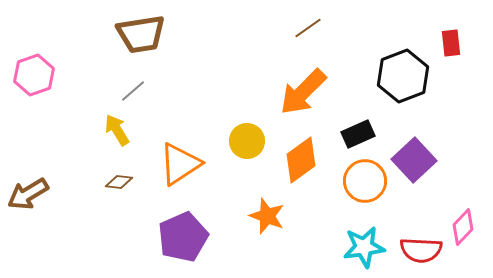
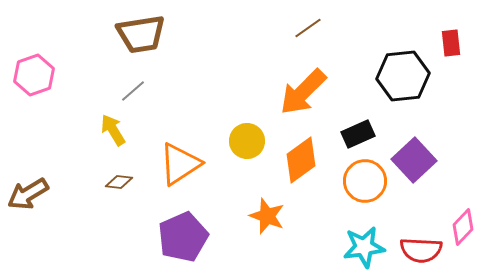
black hexagon: rotated 15 degrees clockwise
yellow arrow: moved 4 px left
